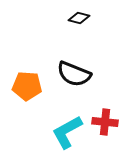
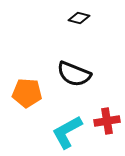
orange pentagon: moved 7 px down
red cross: moved 2 px right, 1 px up; rotated 15 degrees counterclockwise
